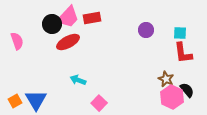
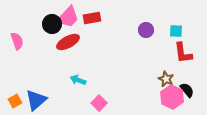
cyan square: moved 4 px left, 2 px up
blue triangle: rotated 20 degrees clockwise
